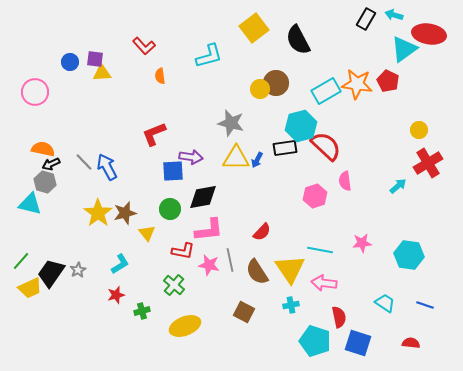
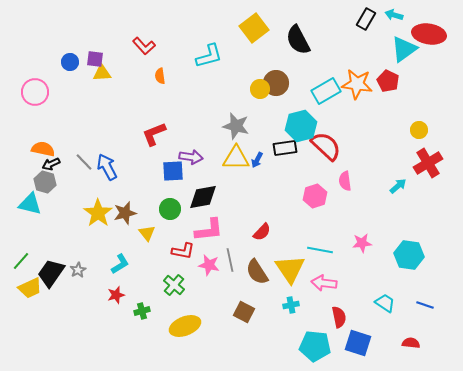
gray star at (231, 123): moved 5 px right, 3 px down
cyan pentagon at (315, 341): moved 5 px down; rotated 12 degrees counterclockwise
